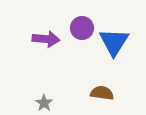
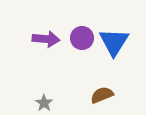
purple circle: moved 10 px down
brown semicircle: moved 2 px down; rotated 30 degrees counterclockwise
